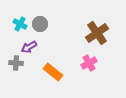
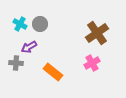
pink cross: moved 3 px right
